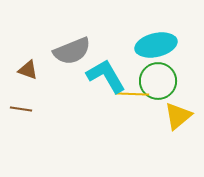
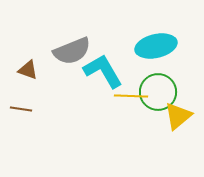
cyan ellipse: moved 1 px down
cyan L-shape: moved 3 px left, 5 px up
green circle: moved 11 px down
yellow line: moved 1 px left, 2 px down
